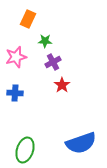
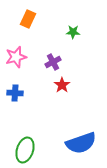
green star: moved 28 px right, 9 px up
